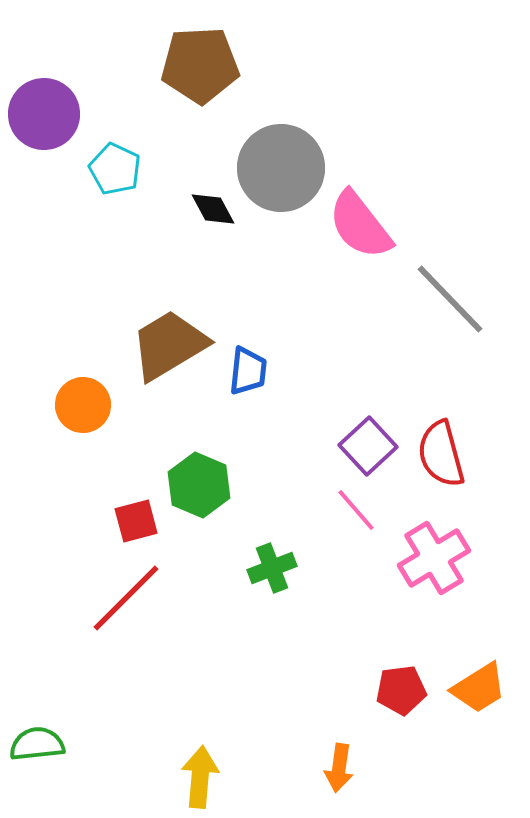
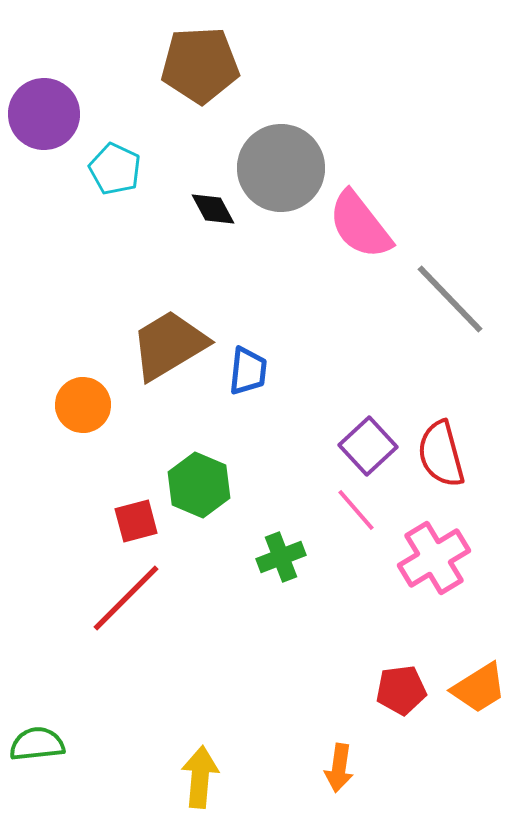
green cross: moved 9 px right, 11 px up
